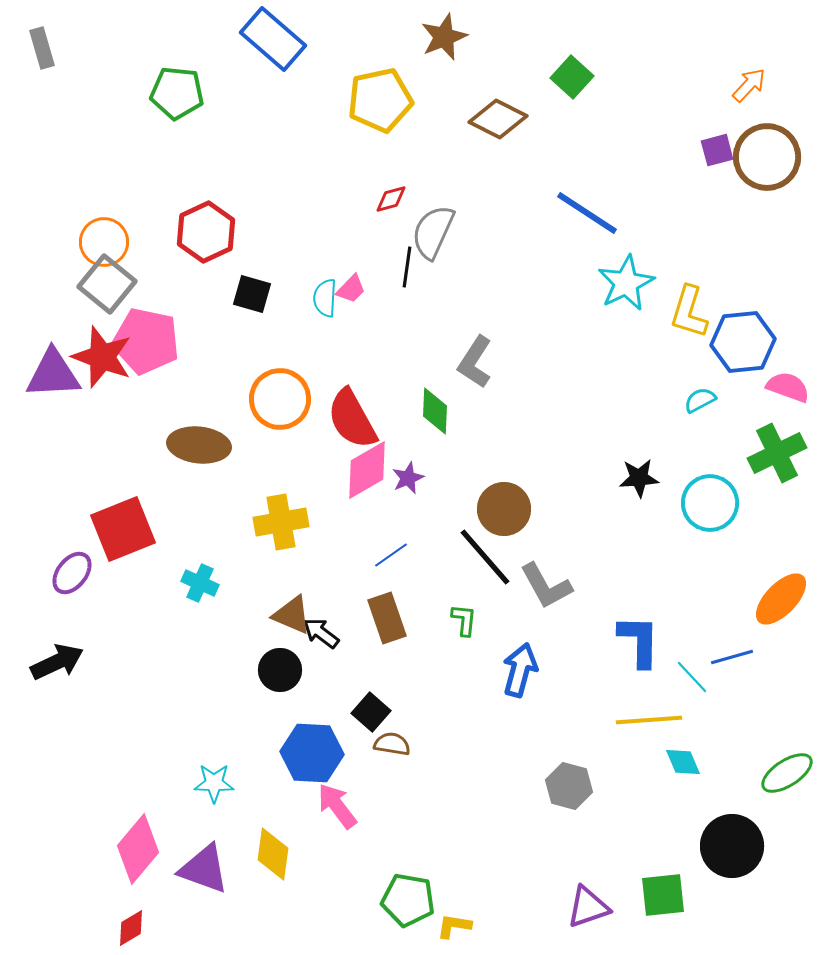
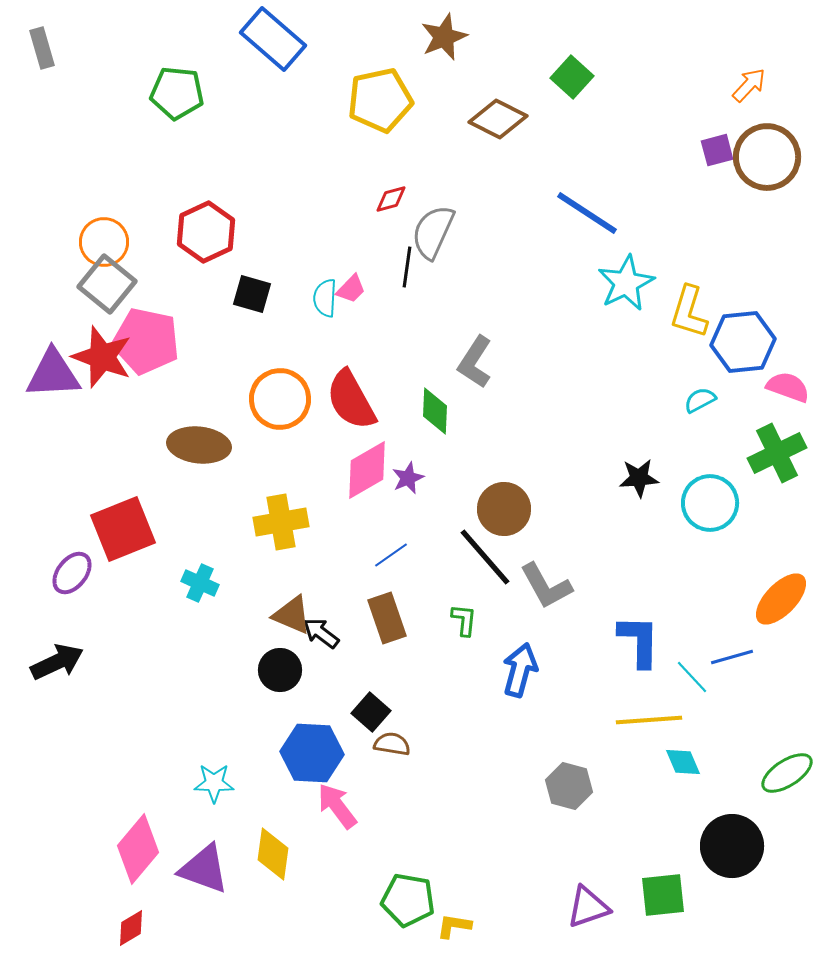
red semicircle at (352, 419): moved 1 px left, 19 px up
